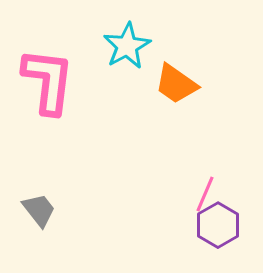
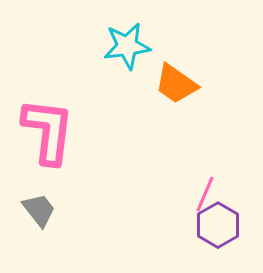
cyan star: rotated 21 degrees clockwise
pink L-shape: moved 50 px down
